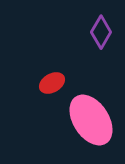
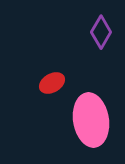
pink ellipse: rotated 24 degrees clockwise
